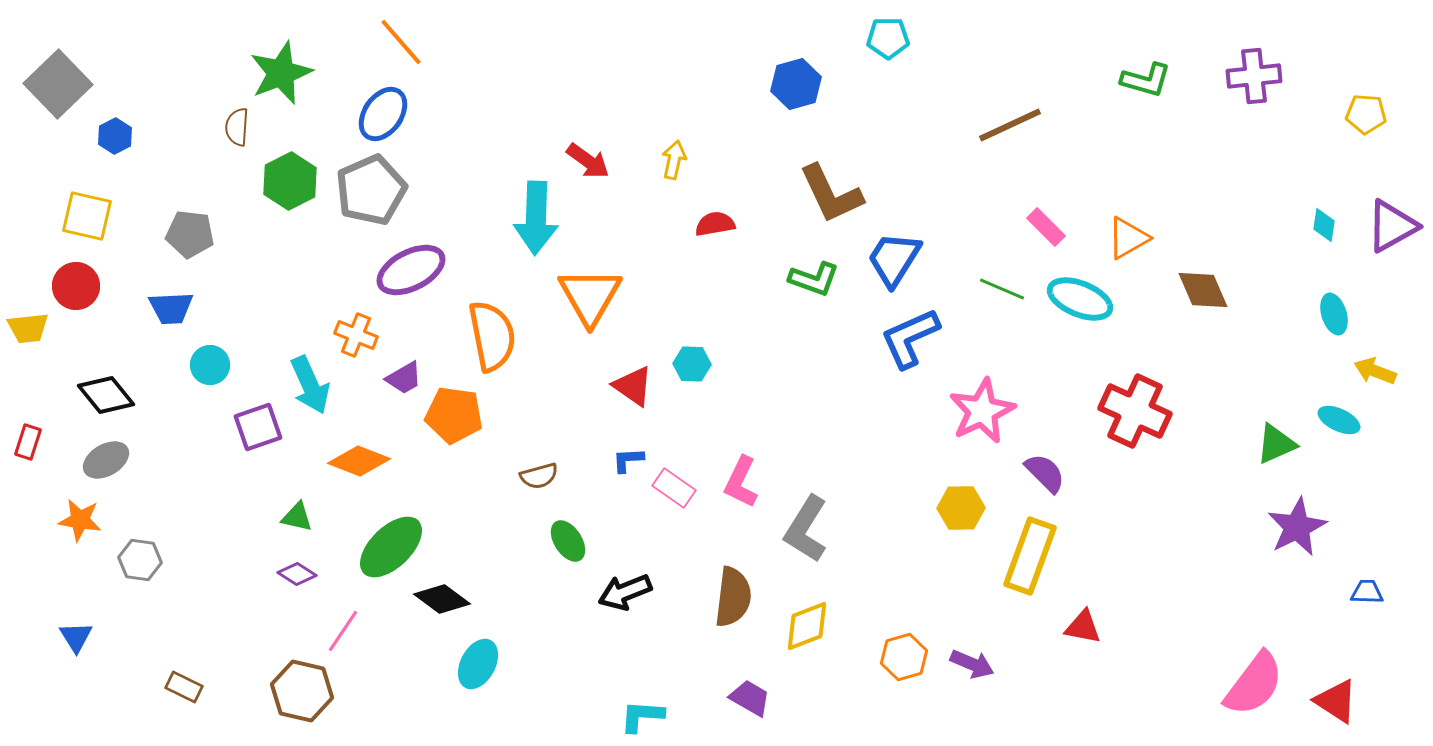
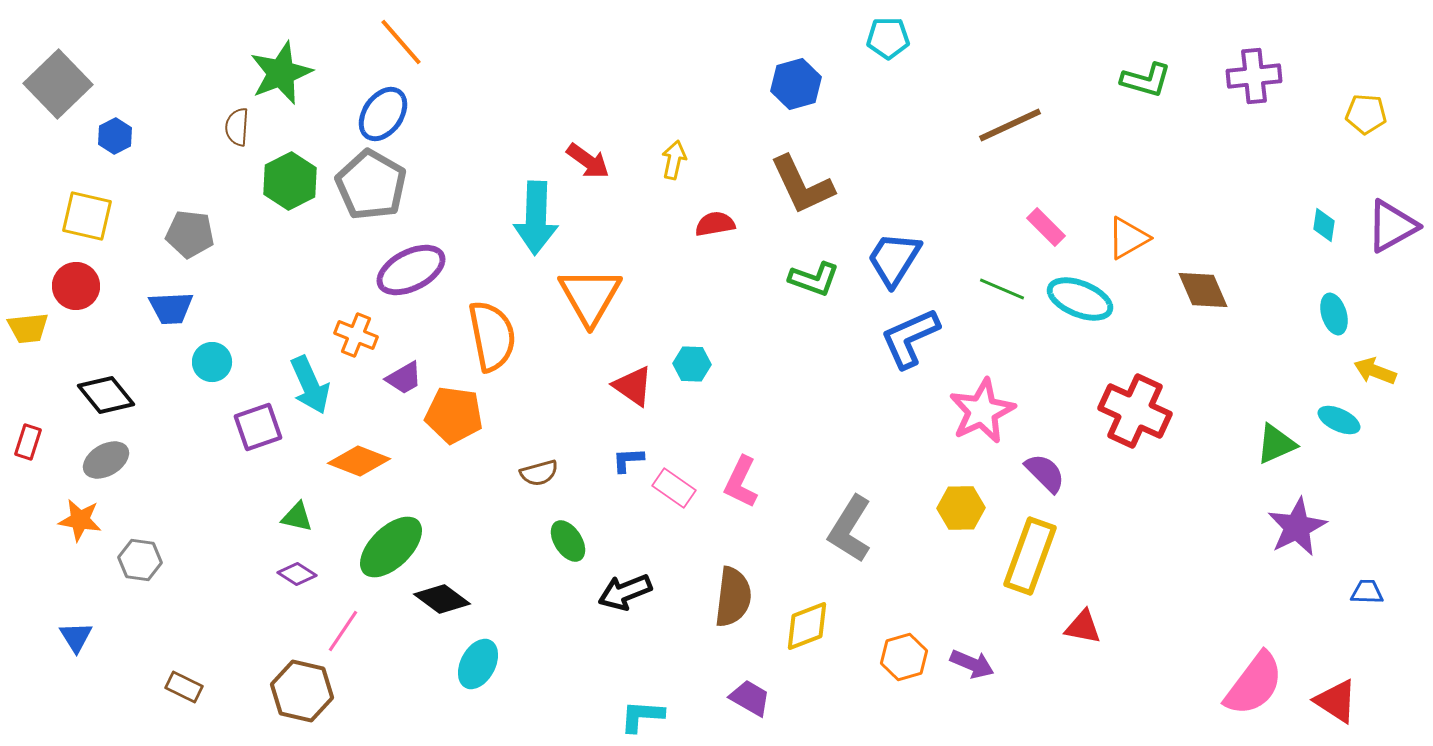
gray pentagon at (371, 190): moved 5 px up; rotated 18 degrees counterclockwise
brown L-shape at (831, 194): moved 29 px left, 9 px up
cyan circle at (210, 365): moved 2 px right, 3 px up
brown semicircle at (539, 476): moved 3 px up
gray L-shape at (806, 529): moved 44 px right
